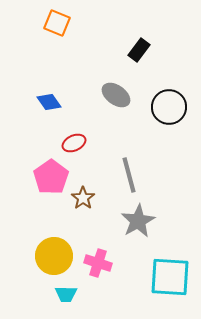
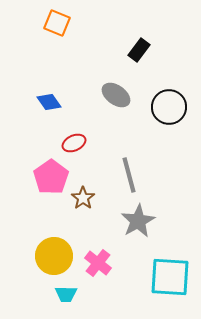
pink cross: rotated 20 degrees clockwise
